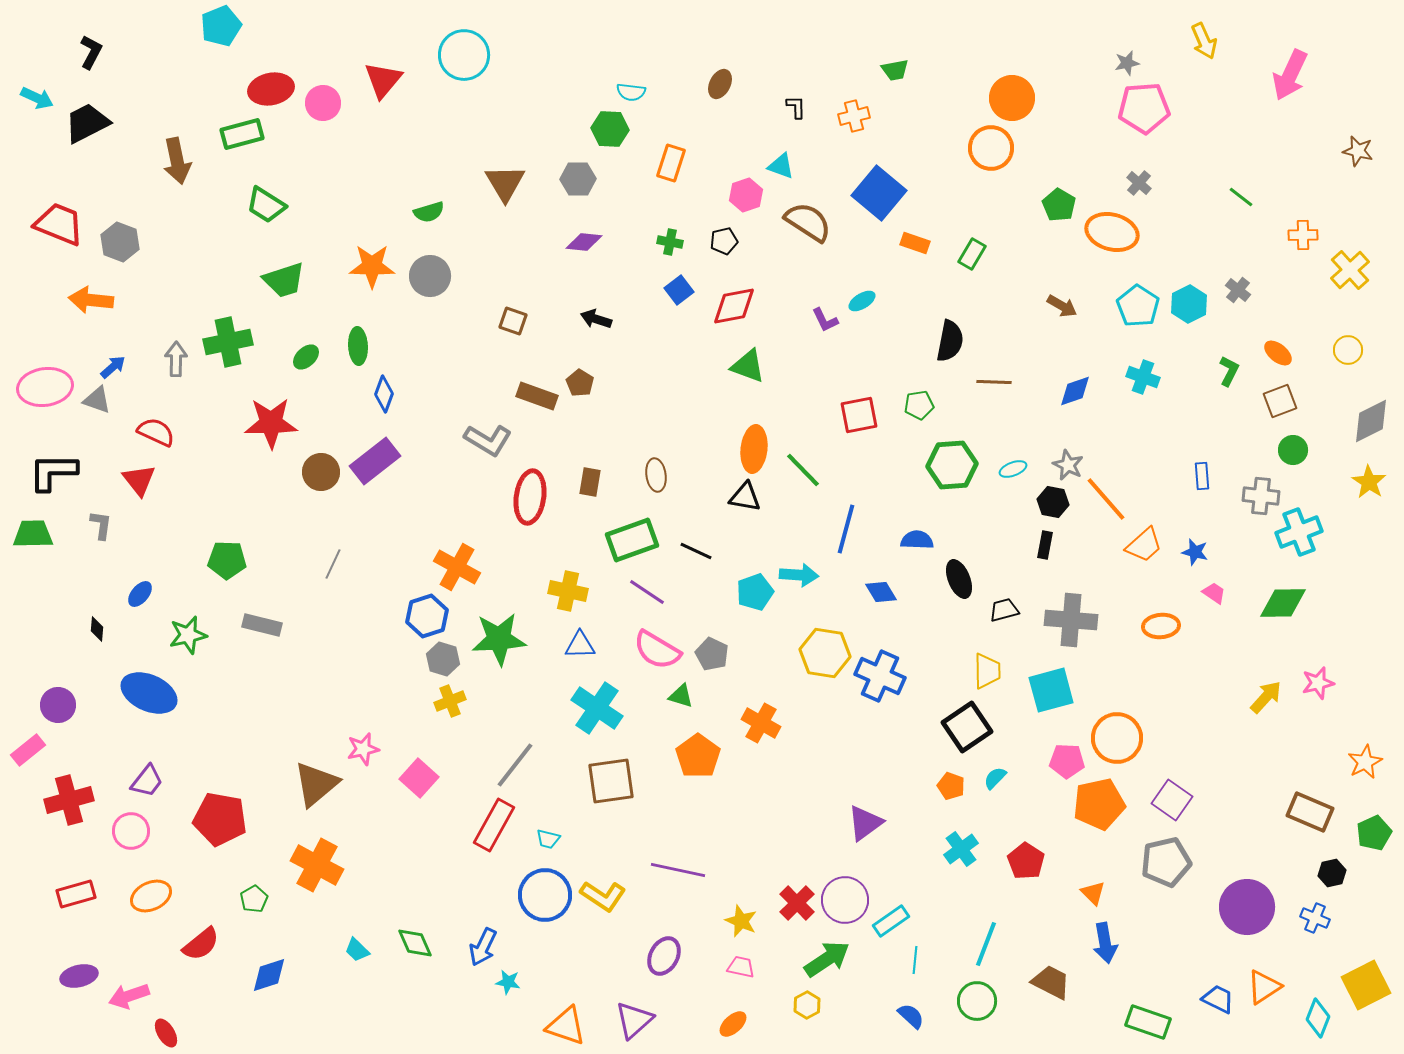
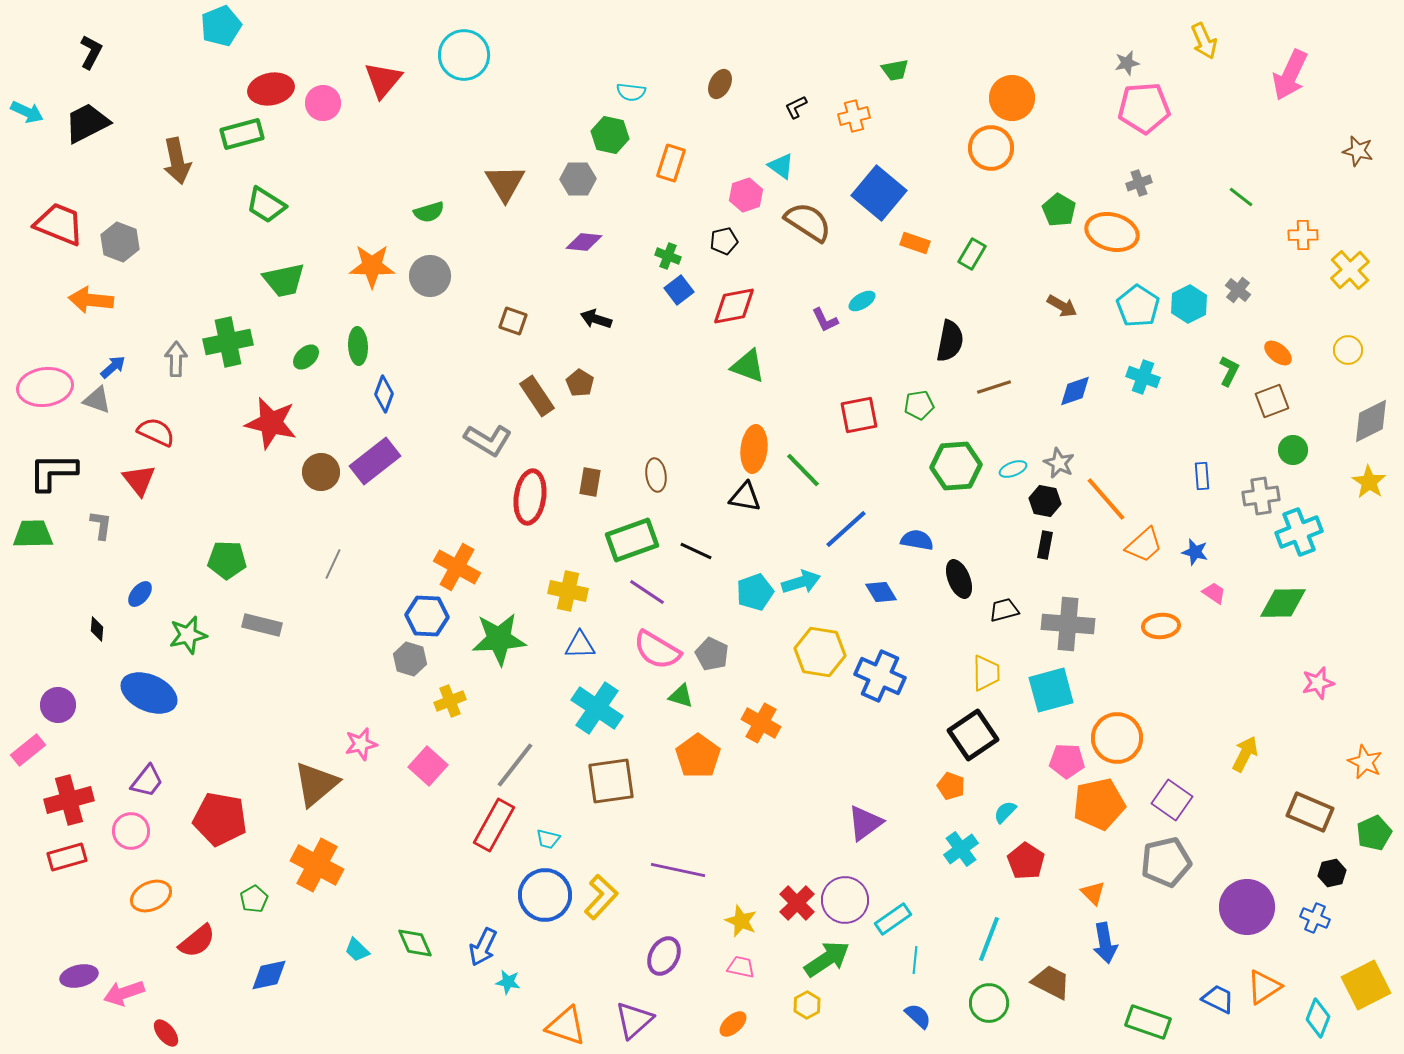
cyan arrow at (37, 98): moved 10 px left, 14 px down
black L-shape at (796, 107): rotated 115 degrees counterclockwise
green hexagon at (610, 129): moved 6 px down; rotated 9 degrees clockwise
cyan triangle at (781, 166): rotated 16 degrees clockwise
gray cross at (1139, 183): rotated 30 degrees clockwise
green pentagon at (1059, 205): moved 5 px down
green cross at (670, 242): moved 2 px left, 14 px down; rotated 10 degrees clockwise
green trapezoid at (284, 280): rotated 6 degrees clockwise
brown line at (994, 382): moved 5 px down; rotated 20 degrees counterclockwise
brown rectangle at (537, 396): rotated 36 degrees clockwise
brown square at (1280, 401): moved 8 px left
red star at (271, 423): rotated 14 degrees clockwise
green hexagon at (952, 465): moved 4 px right, 1 px down
gray star at (1068, 465): moved 9 px left, 2 px up
gray cross at (1261, 496): rotated 15 degrees counterclockwise
black hexagon at (1053, 502): moved 8 px left, 1 px up
blue line at (846, 529): rotated 33 degrees clockwise
blue semicircle at (917, 540): rotated 8 degrees clockwise
cyan arrow at (799, 575): moved 2 px right, 7 px down; rotated 21 degrees counterclockwise
blue hexagon at (427, 616): rotated 21 degrees clockwise
gray cross at (1071, 620): moved 3 px left, 4 px down
yellow hexagon at (825, 653): moved 5 px left, 1 px up
gray hexagon at (443, 659): moved 33 px left
yellow trapezoid at (987, 671): moved 1 px left, 2 px down
yellow arrow at (1266, 697): moved 21 px left, 57 px down; rotated 15 degrees counterclockwise
black square at (967, 727): moved 6 px right, 8 px down
pink star at (363, 749): moved 2 px left, 5 px up
orange star at (1365, 762): rotated 20 degrees counterclockwise
pink square at (419, 778): moved 9 px right, 12 px up
cyan semicircle at (995, 778): moved 10 px right, 34 px down
red rectangle at (76, 894): moved 9 px left, 37 px up
yellow L-shape at (603, 896): moved 2 px left, 1 px down; rotated 81 degrees counterclockwise
cyan rectangle at (891, 921): moved 2 px right, 2 px up
red semicircle at (201, 944): moved 4 px left, 3 px up
cyan line at (986, 944): moved 3 px right, 5 px up
blue diamond at (269, 975): rotated 6 degrees clockwise
pink arrow at (129, 996): moved 5 px left, 3 px up
green circle at (977, 1001): moved 12 px right, 2 px down
blue semicircle at (911, 1016): moved 7 px right
red ellipse at (166, 1033): rotated 8 degrees counterclockwise
